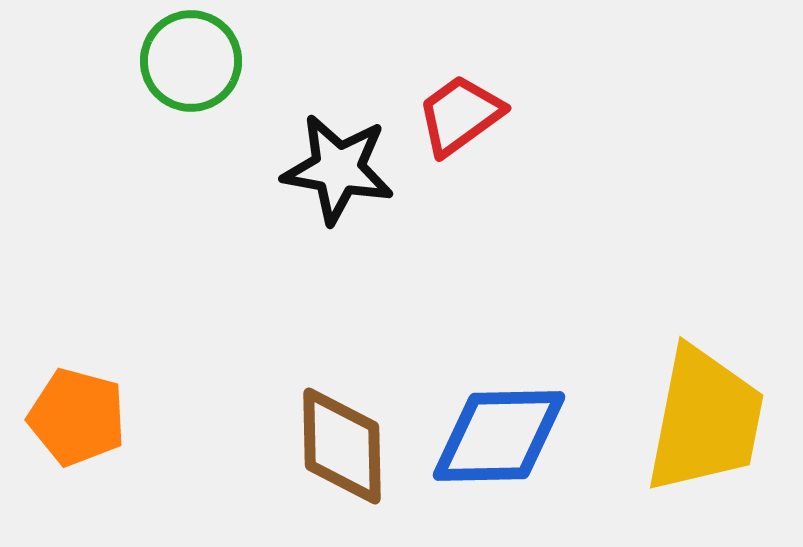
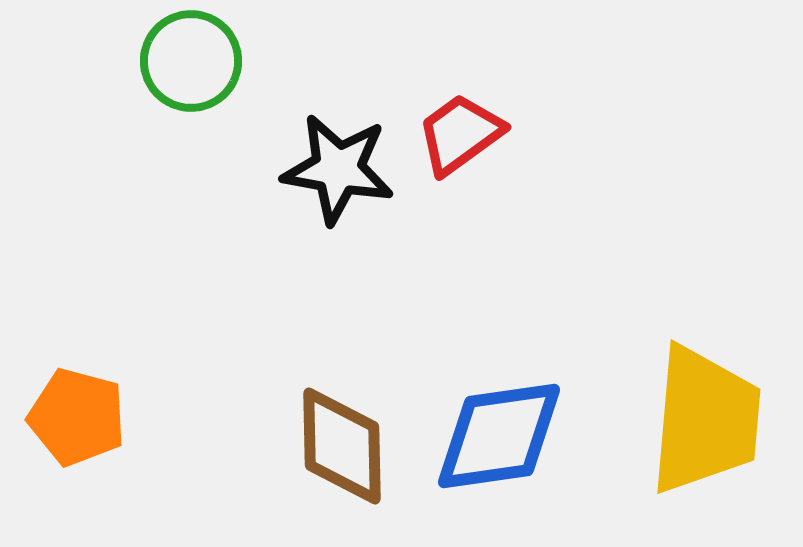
red trapezoid: moved 19 px down
yellow trapezoid: rotated 6 degrees counterclockwise
blue diamond: rotated 7 degrees counterclockwise
